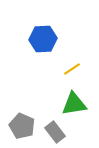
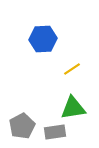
green triangle: moved 1 px left, 4 px down
gray pentagon: rotated 20 degrees clockwise
gray rectangle: rotated 60 degrees counterclockwise
